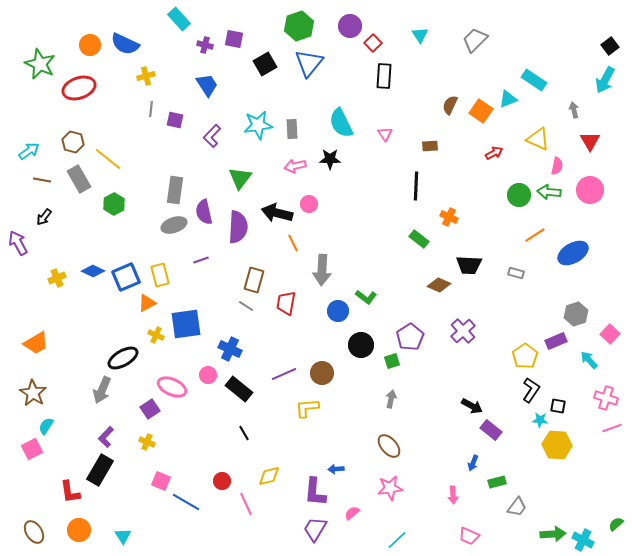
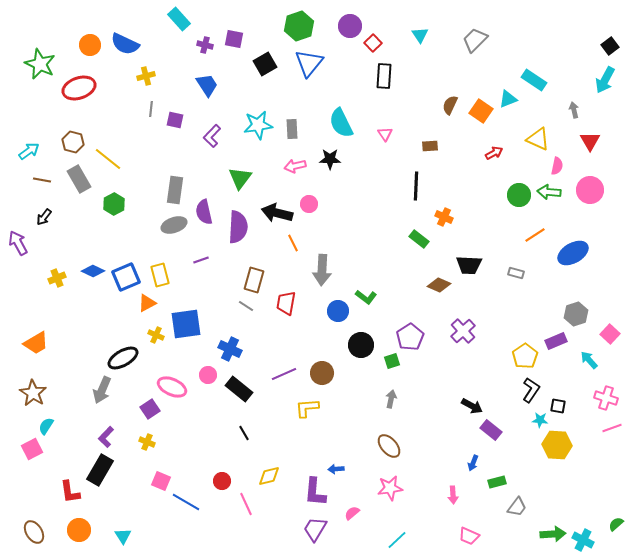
orange cross at (449, 217): moved 5 px left
